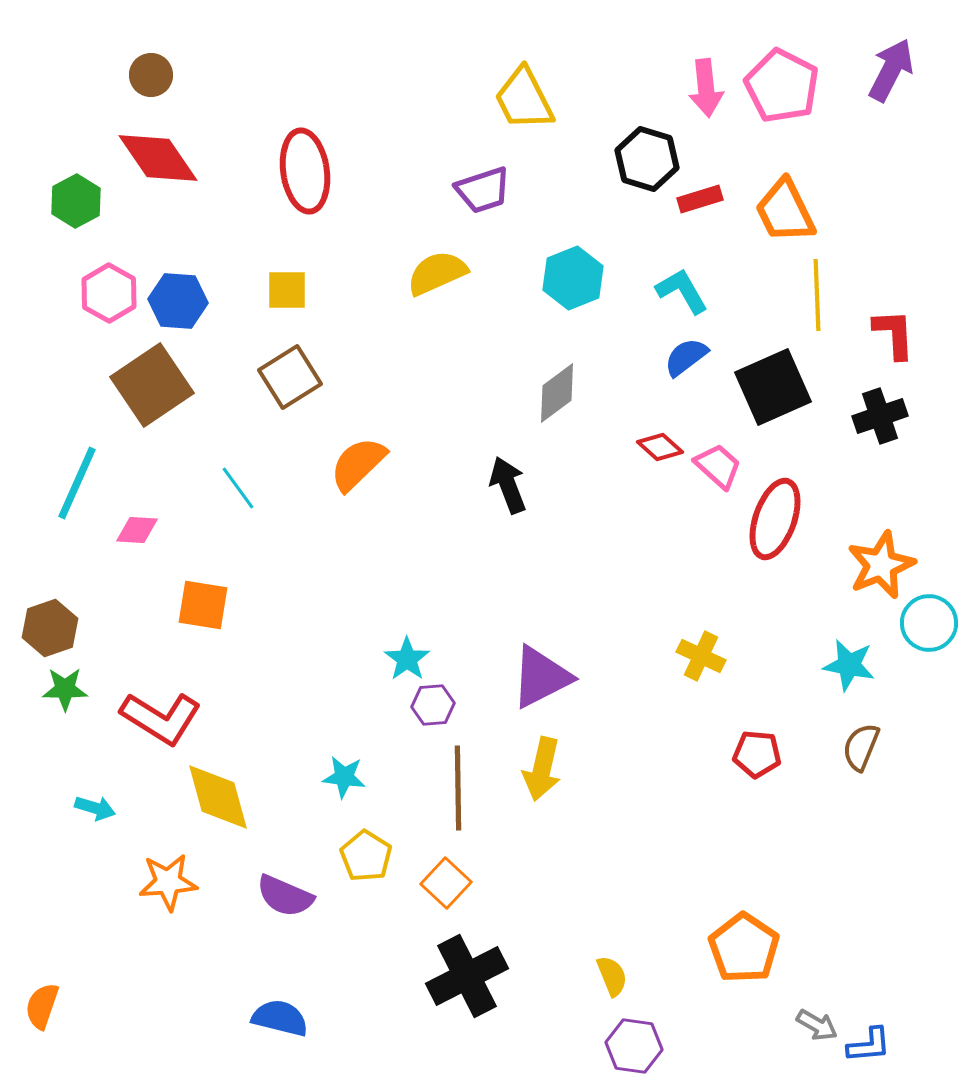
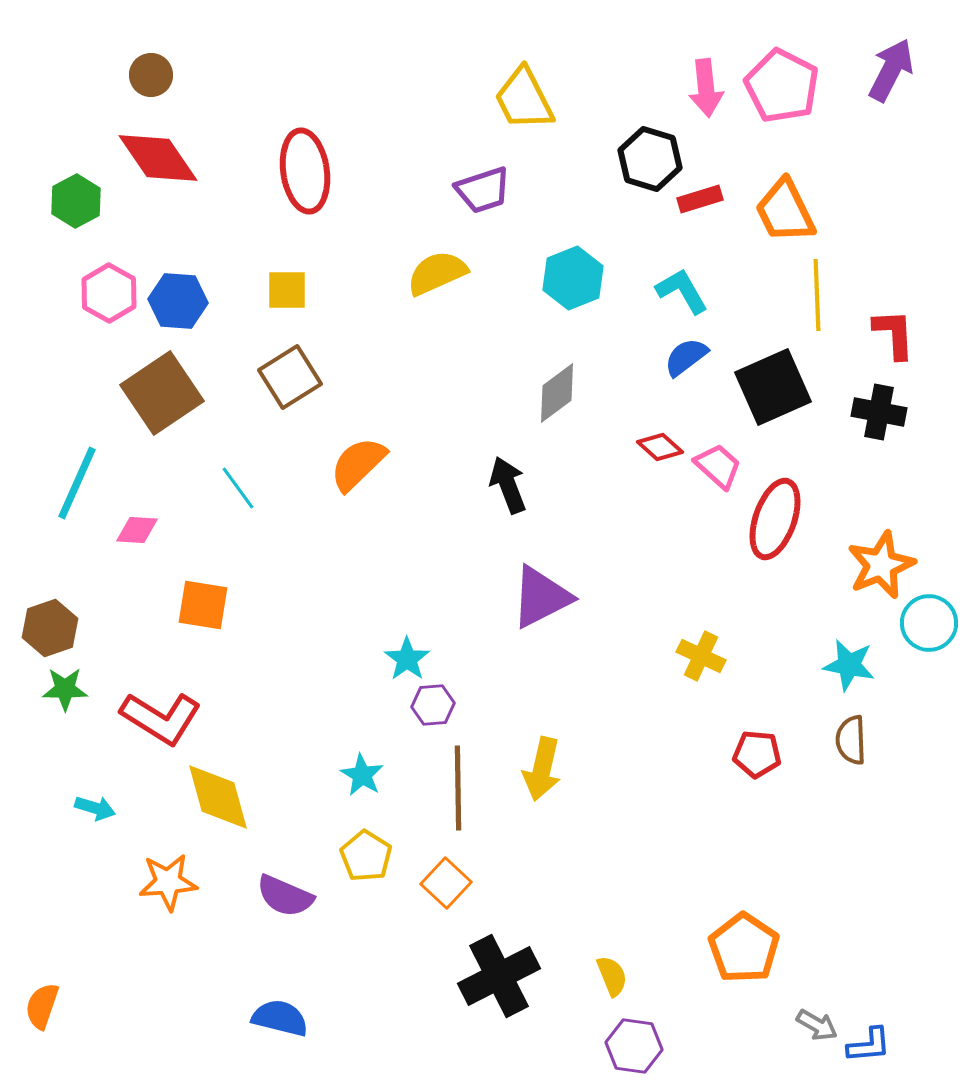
black hexagon at (647, 159): moved 3 px right
brown square at (152, 385): moved 10 px right, 8 px down
black cross at (880, 416): moved 1 px left, 4 px up; rotated 30 degrees clockwise
purple triangle at (541, 677): moved 80 px up
brown semicircle at (861, 747): moved 10 px left, 7 px up; rotated 24 degrees counterclockwise
cyan star at (344, 777): moved 18 px right, 2 px up; rotated 24 degrees clockwise
black cross at (467, 976): moved 32 px right
